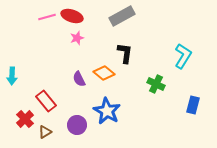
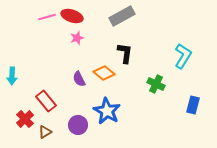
purple circle: moved 1 px right
